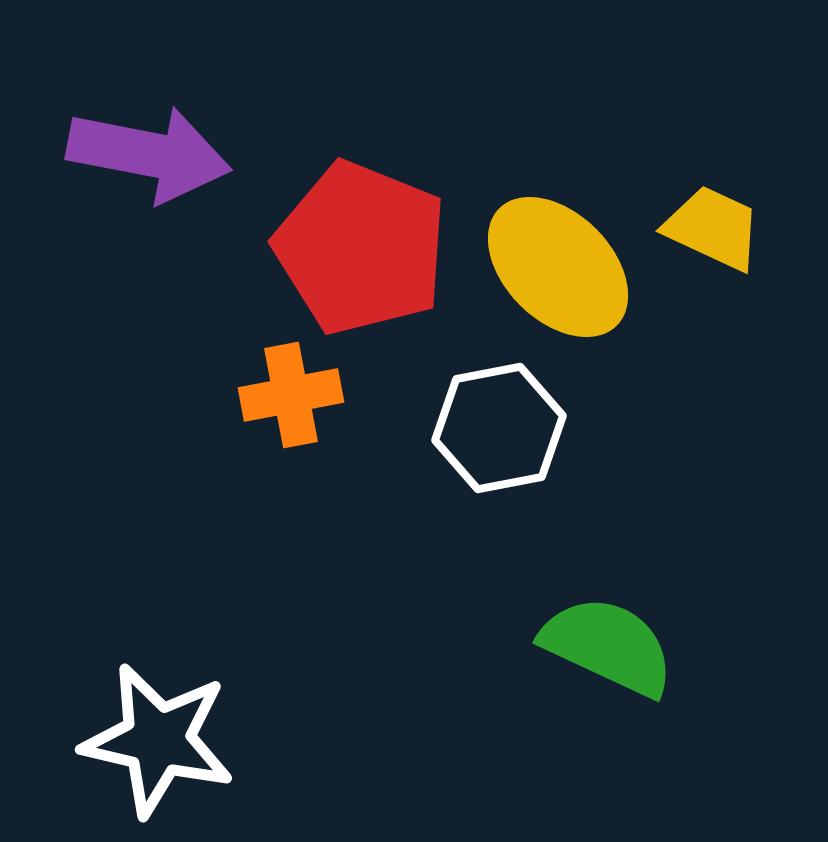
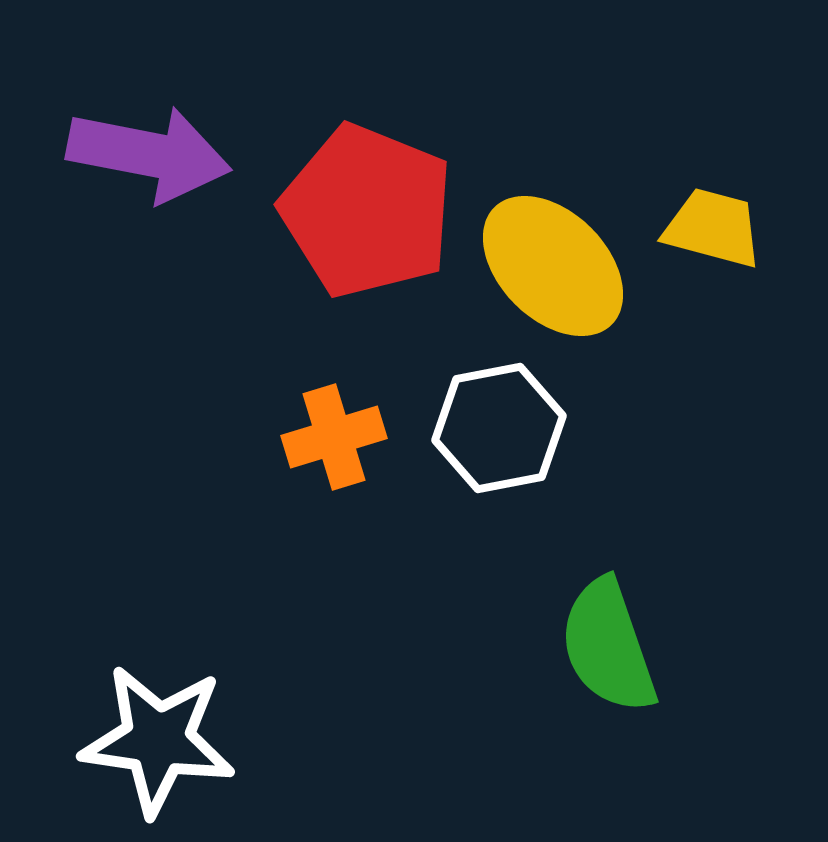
yellow trapezoid: rotated 10 degrees counterclockwise
red pentagon: moved 6 px right, 37 px up
yellow ellipse: moved 5 px left, 1 px up
orange cross: moved 43 px right, 42 px down; rotated 6 degrees counterclockwise
green semicircle: rotated 134 degrees counterclockwise
white star: rotated 5 degrees counterclockwise
